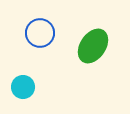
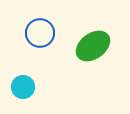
green ellipse: rotated 20 degrees clockwise
